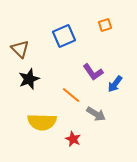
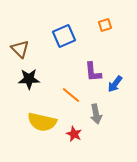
purple L-shape: rotated 30 degrees clockwise
black star: rotated 20 degrees clockwise
gray arrow: rotated 48 degrees clockwise
yellow semicircle: rotated 12 degrees clockwise
red star: moved 1 px right, 5 px up
